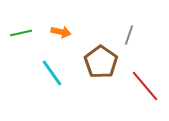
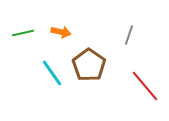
green line: moved 2 px right
brown pentagon: moved 12 px left, 3 px down
